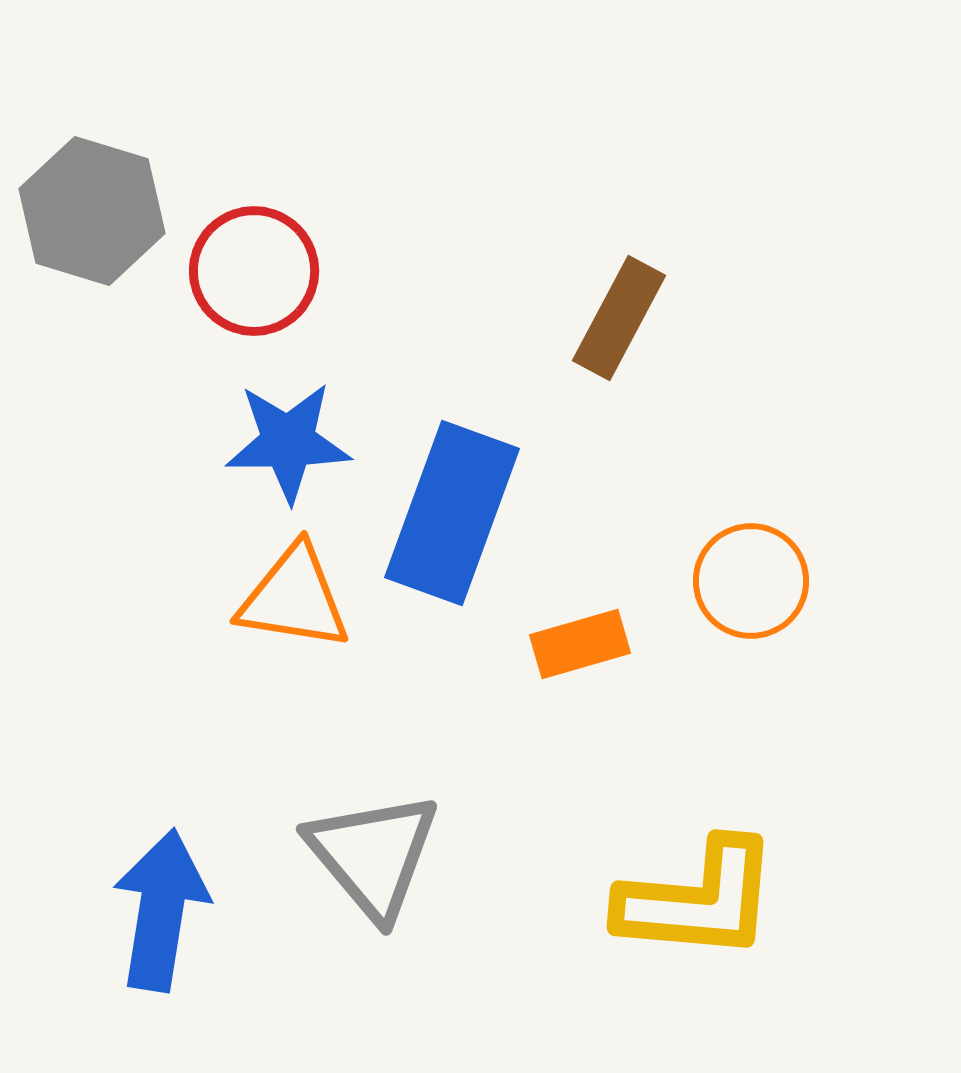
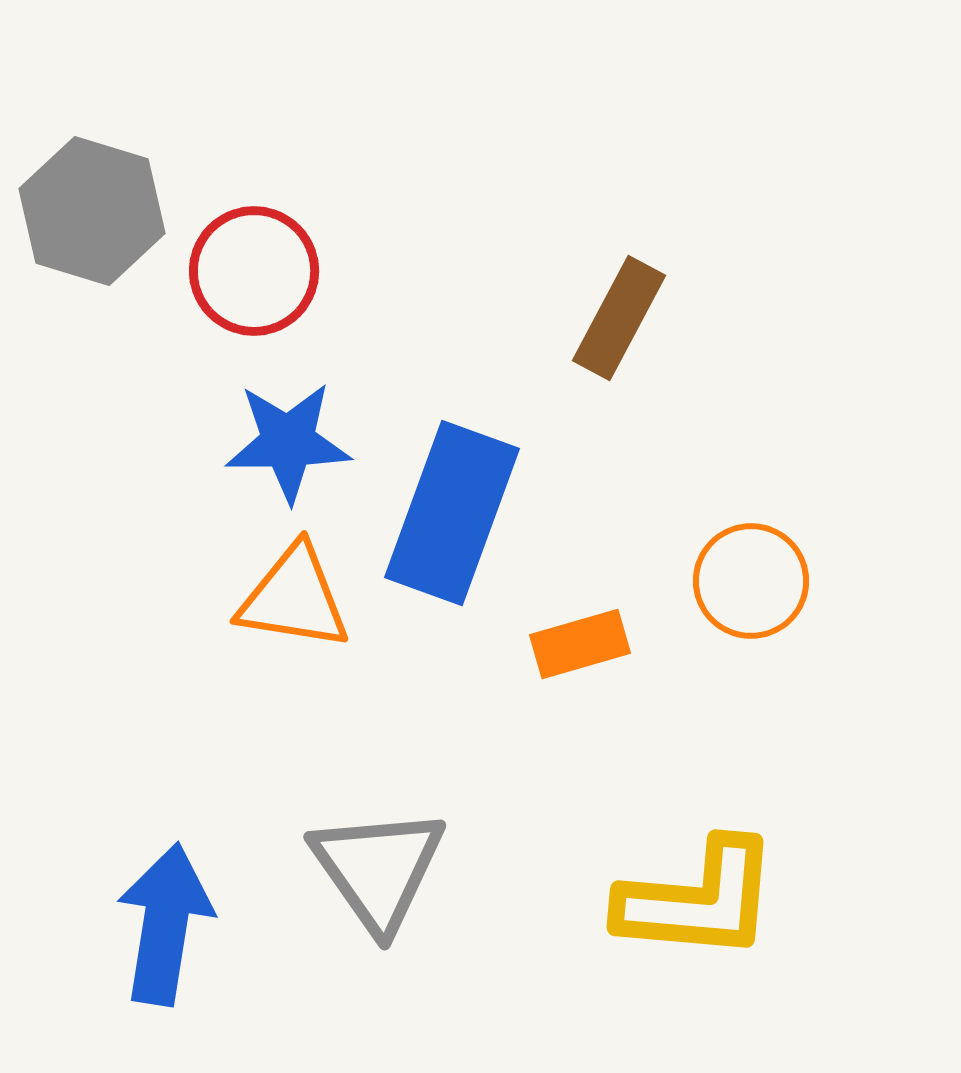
gray triangle: moved 5 px right, 14 px down; rotated 5 degrees clockwise
blue arrow: moved 4 px right, 14 px down
